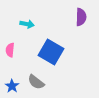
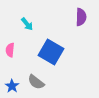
cyan arrow: rotated 40 degrees clockwise
